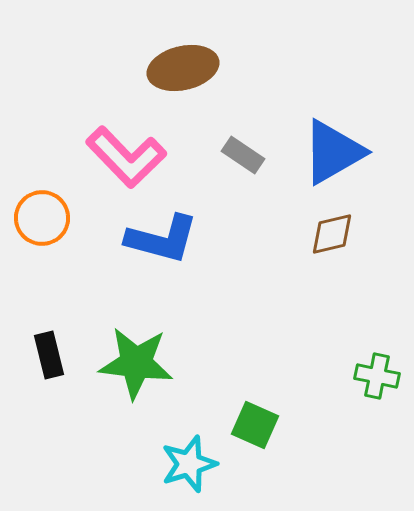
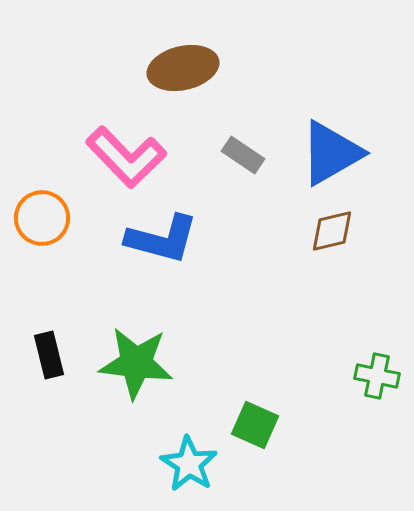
blue triangle: moved 2 px left, 1 px down
brown diamond: moved 3 px up
cyan star: rotated 22 degrees counterclockwise
